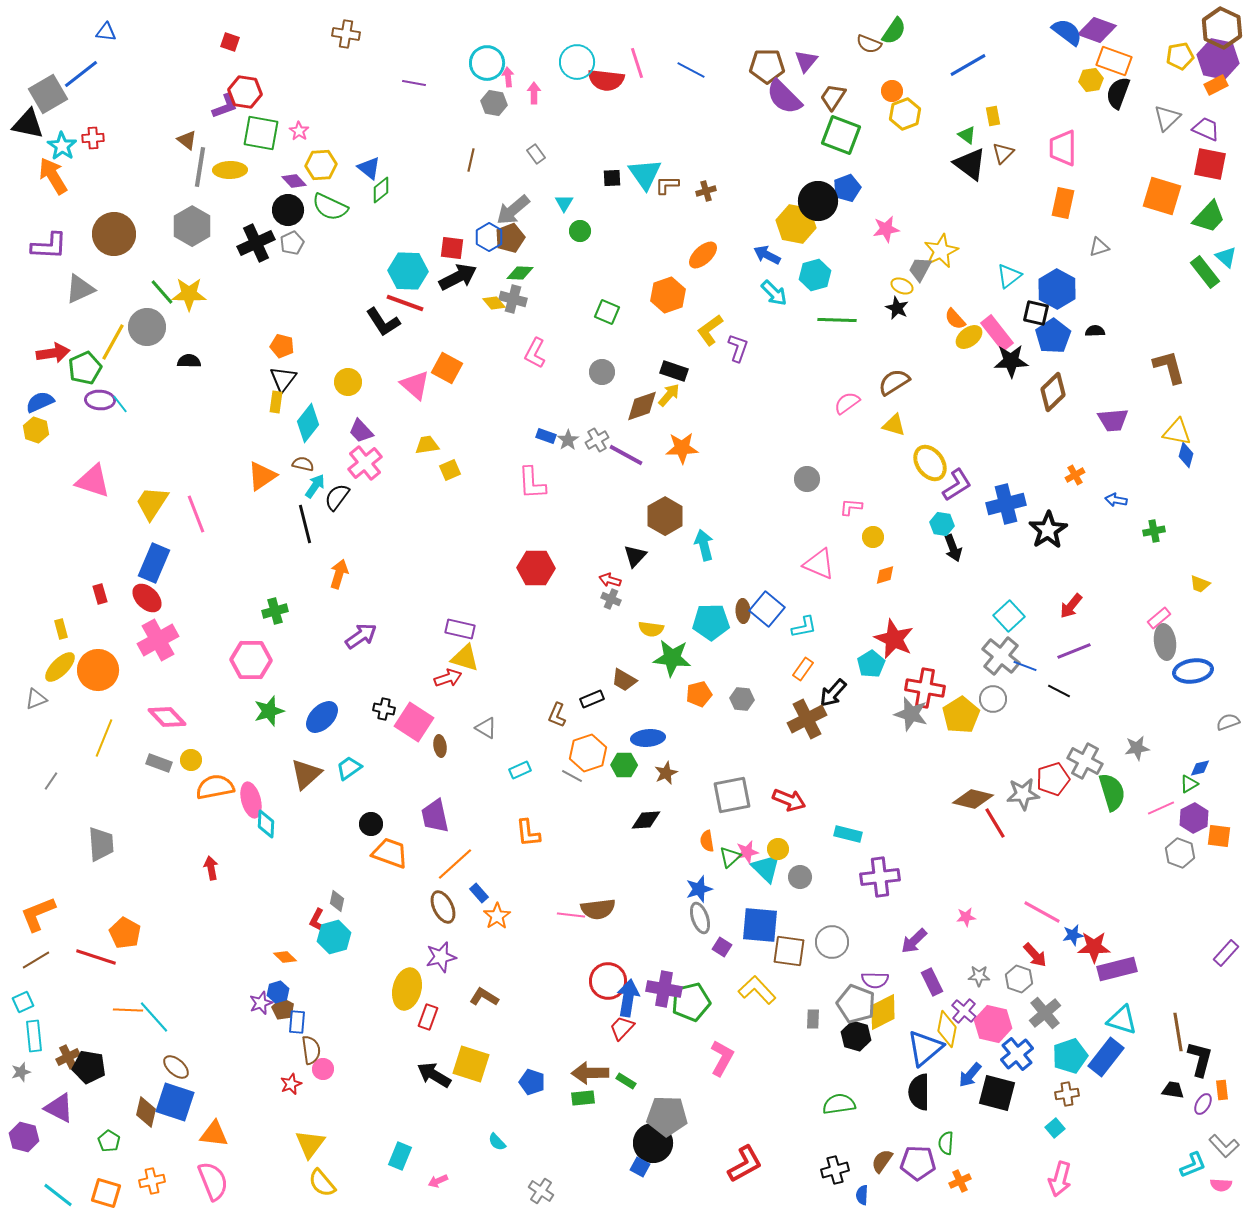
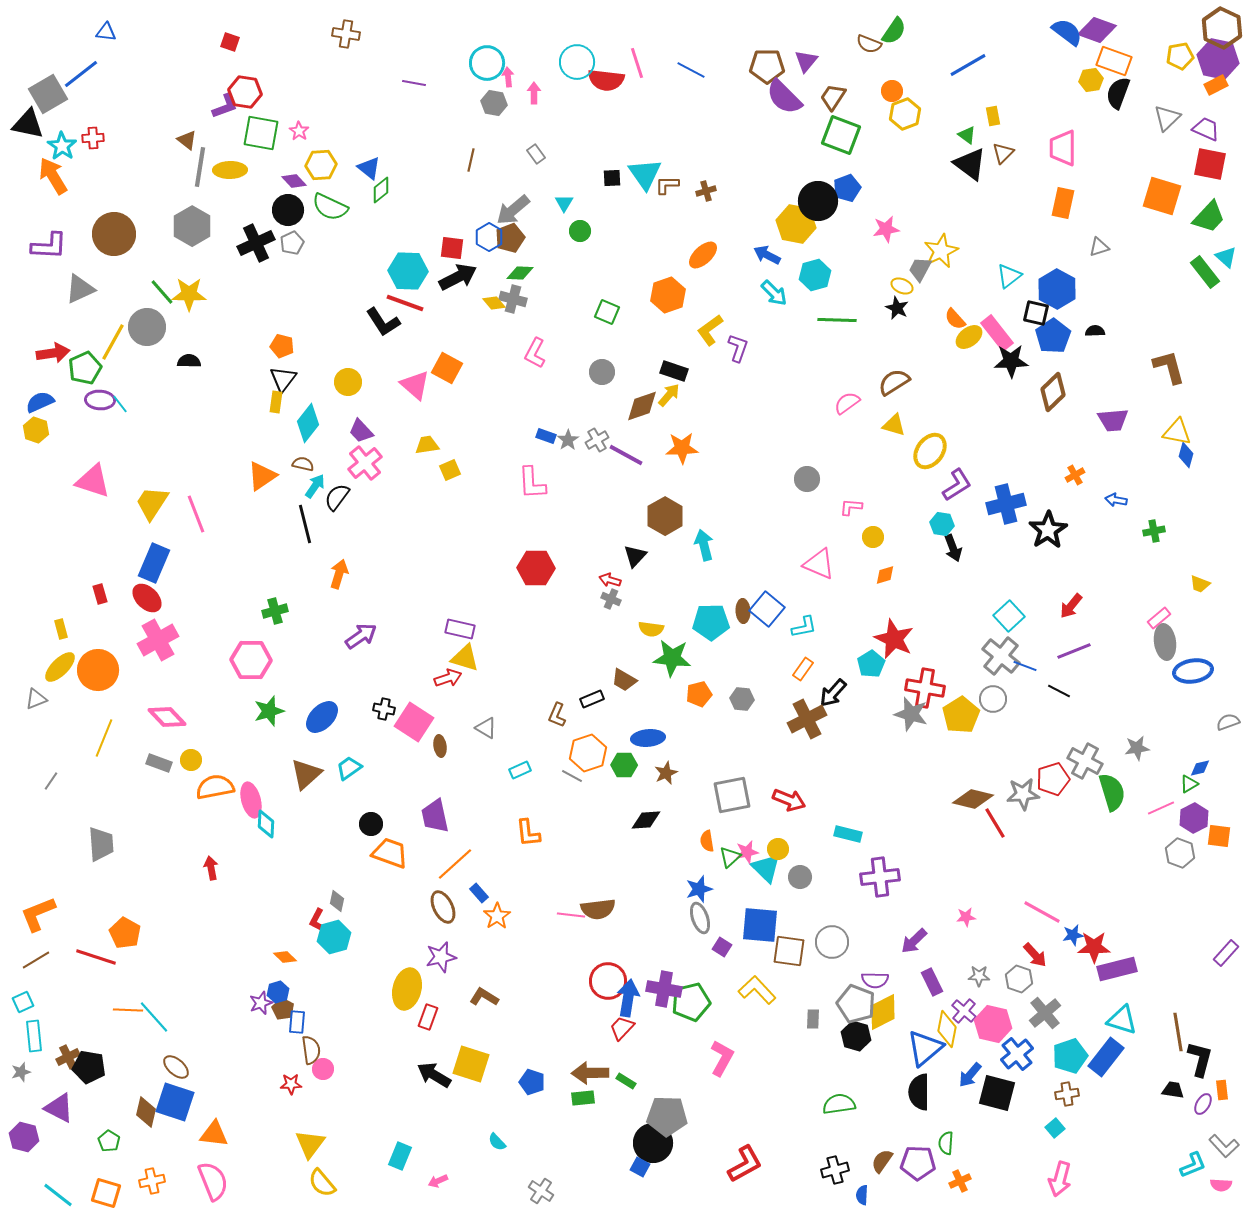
yellow ellipse at (930, 463): moved 12 px up; rotated 72 degrees clockwise
red star at (291, 1084): rotated 20 degrees clockwise
